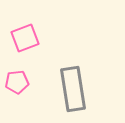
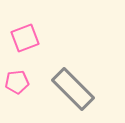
gray rectangle: rotated 36 degrees counterclockwise
